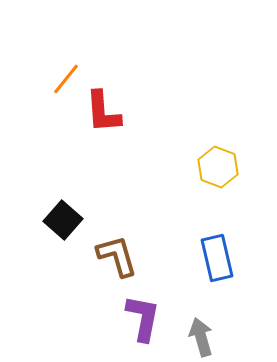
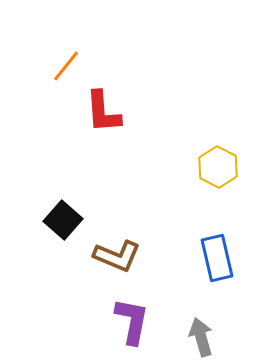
orange line: moved 13 px up
yellow hexagon: rotated 6 degrees clockwise
brown L-shape: rotated 129 degrees clockwise
purple L-shape: moved 11 px left, 3 px down
